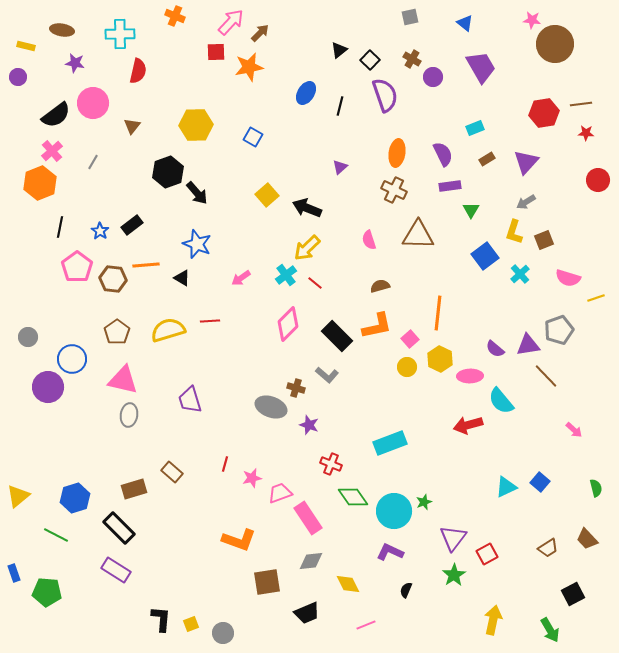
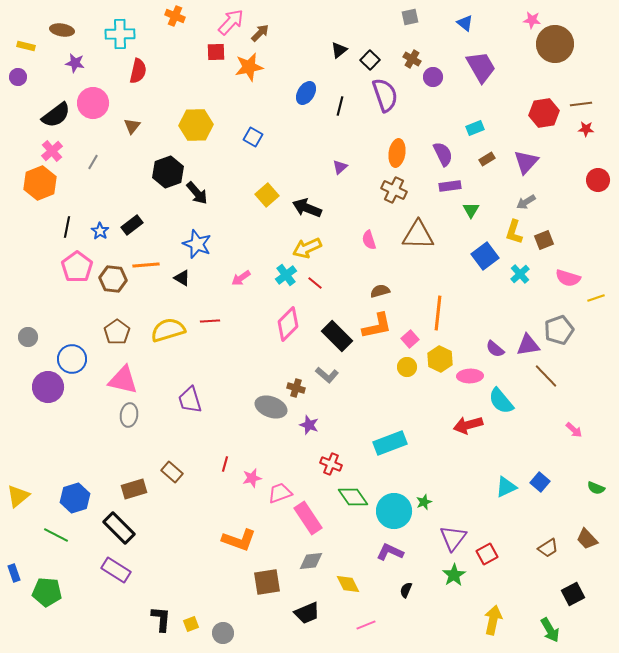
red star at (586, 133): moved 4 px up
black line at (60, 227): moved 7 px right
yellow arrow at (307, 248): rotated 20 degrees clockwise
brown semicircle at (380, 286): moved 5 px down
green semicircle at (596, 488): rotated 126 degrees clockwise
